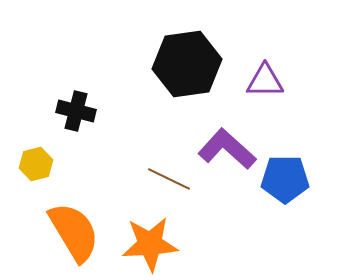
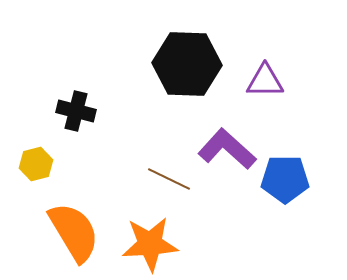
black hexagon: rotated 10 degrees clockwise
